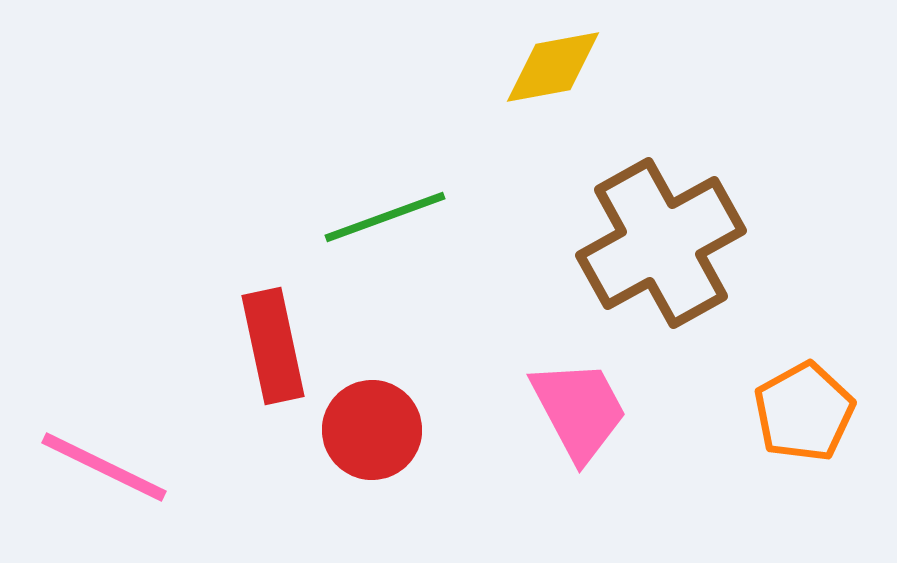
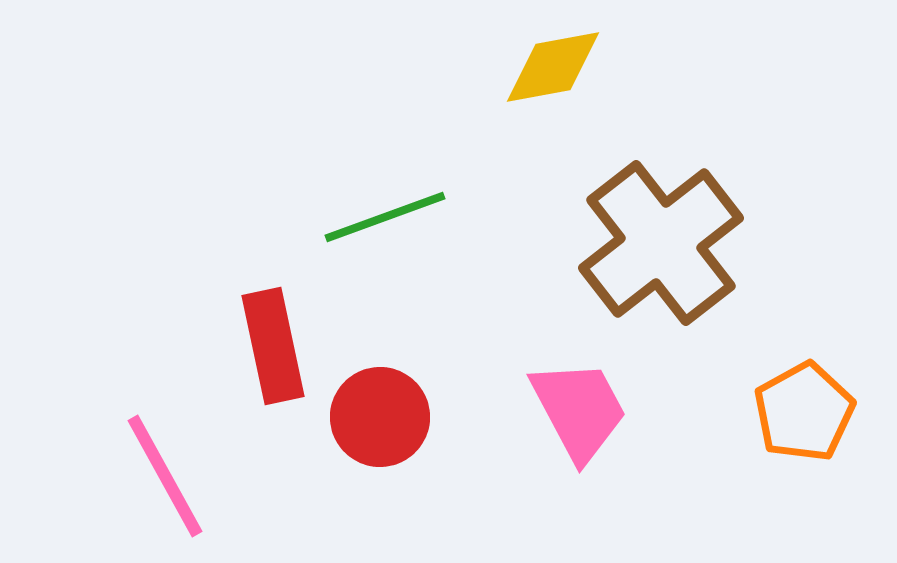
brown cross: rotated 9 degrees counterclockwise
red circle: moved 8 px right, 13 px up
pink line: moved 61 px right, 9 px down; rotated 35 degrees clockwise
